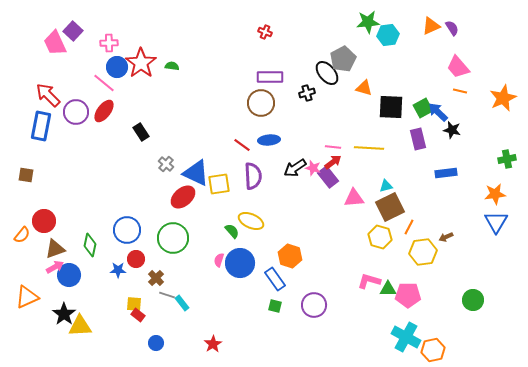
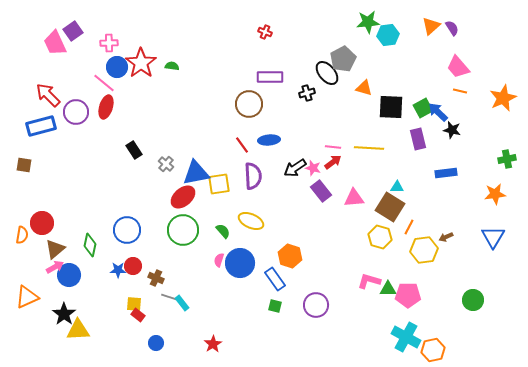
orange triangle at (431, 26): rotated 18 degrees counterclockwise
purple square at (73, 31): rotated 12 degrees clockwise
brown circle at (261, 103): moved 12 px left, 1 px down
red ellipse at (104, 111): moved 2 px right, 4 px up; rotated 20 degrees counterclockwise
blue rectangle at (41, 126): rotated 64 degrees clockwise
black rectangle at (141, 132): moved 7 px left, 18 px down
red line at (242, 145): rotated 18 degrees clockwise
blue triangle at (196, 173): rotated 36 degrees counterclockwise
brown square at (26, 175): moved 2 px left, 10 px up
purple rectangle at (328, 177): moved 7 px left, 14 px down
cyan triangle at (386, 186): moved 11 px right, 1 px down; rotated 16 degrees clockwise
brown square at (390, 207): rotated 32 degrees counterclockwise
red circle at (44, 221): moved 2 px left, 2 px down
blue triangle at (496, 222): moved 3 px left, 15 px down
green semicircle at (232, 231): moved 9 px left
orange semicircle at (22, 235): rotated 30 degrees counterclockwise
green circle at (173, 238): moved 10 px right, 8 px up
brown triangle at (55, 249): rotated 20 degrees counterclockwise
yellow hexagon at (423, 252): moved 1 px right, 2 px up
red circle at (136, 259): moved 3 px left, 7 px down
brown cross at (156, 278): rotated 21 degrees counterclockwise
gray line at (167, 295): moved 2 px right, 2 px down
purple circle at (314, 305): moved 2 px right
yellow triangle at (80, 326): moved 2 px left, 4 px down
